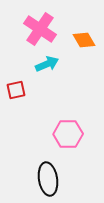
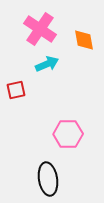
orange diamond: rotated 20 degrees clockwise
